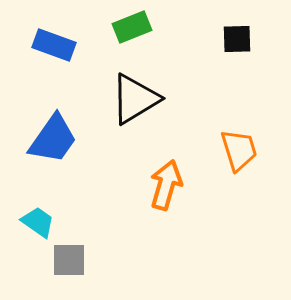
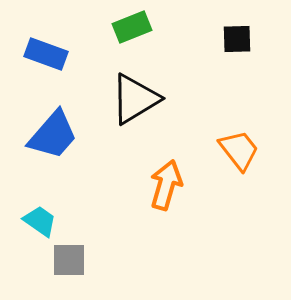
blue rectangle: moved 8 px left, 9 px down
blue trapezoid: moved 4 px up; rotated 6 degrees clockwise
orange trapezoid: rotated 21 degrees counterclockwise
cyan trapezoid: moved 2 px right, 1 px up
